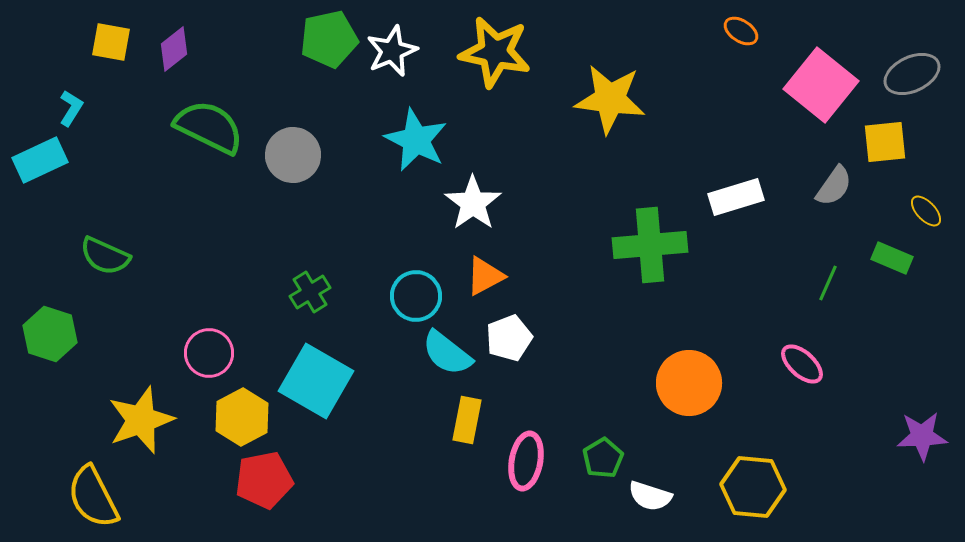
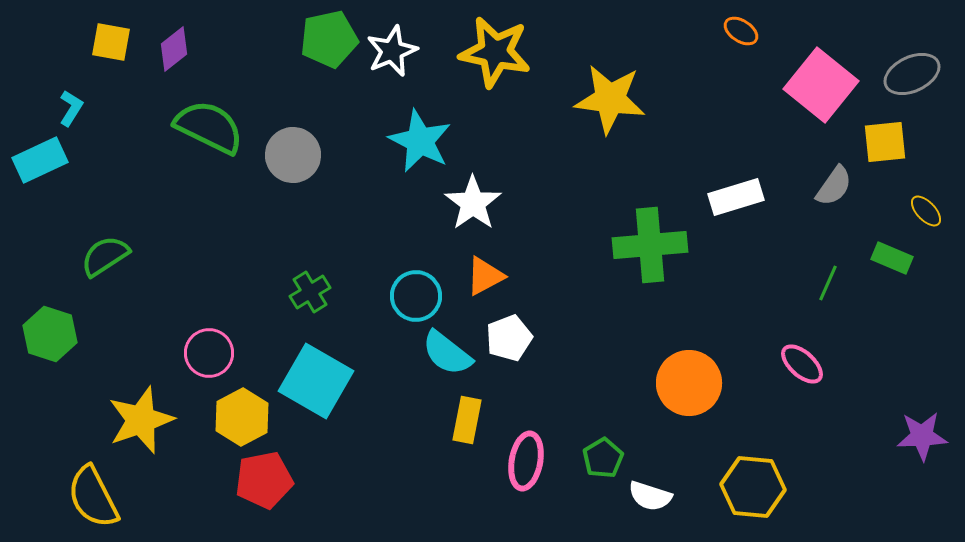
cyan star at (416, 140): moved 4 px right, 1 px down
green semicircle at (105, 256): rotated 123 degrees clockwise
